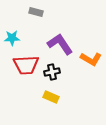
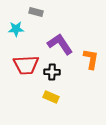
cyan star: moved 4 px right, 9 px up
orange L-shape: rotated 110 degrees counterclockwise
black cross: rotated 14 degrees clockwise
